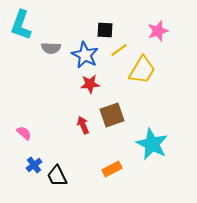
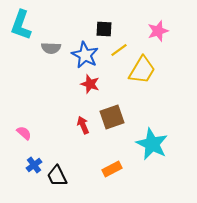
black square: moved 1 px left, 1 px up
red star: rotated 24 degrees clockwise
brown square: moved 2 px down
